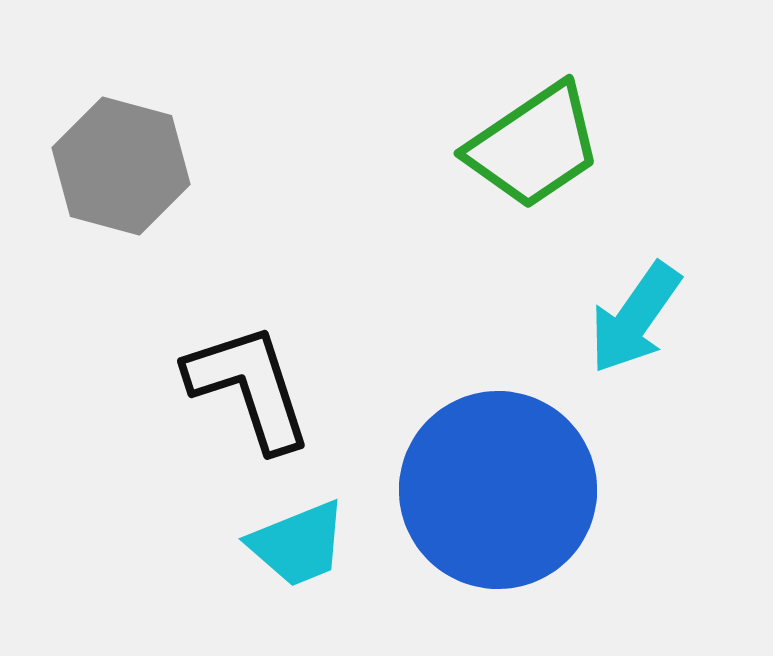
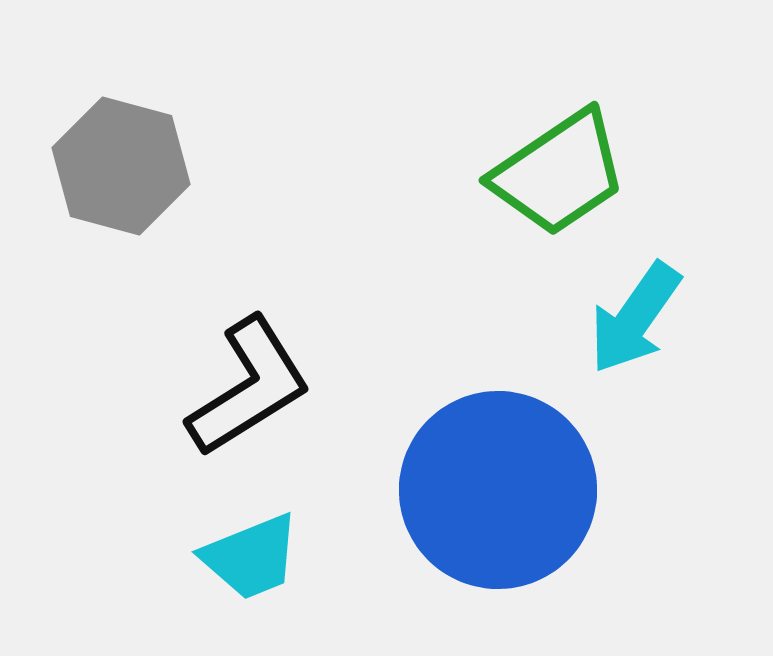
green trapezoid: moved 25 px right, 27 px down
black L-shape: rotated 76 degrees clockwise
cyan trapezoid: moved 47 px left, 13 px down
